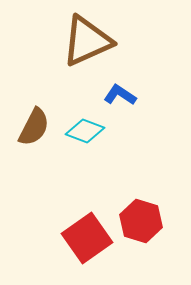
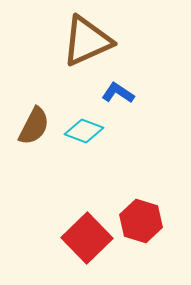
blue L-shape: moved 2 px left, 2 px up
brown semicircle: moved 1 px up
cyan diamond: moved 1 px left
red square: rotated 9 degrees counterclockwise
